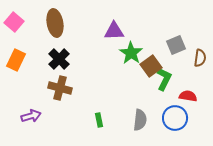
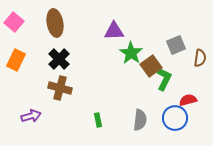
red semicircle: moved 4 px down; rotated 24 degrees counterclockwise
green rectangle: moved 1 px left
